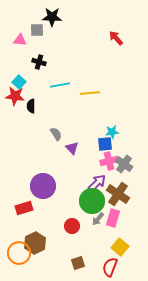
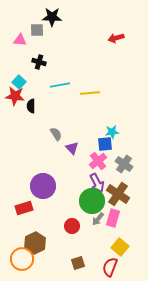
red arrow: rotated 63 degrees counterclockwise
pink cross: moved 11 px left; rotated 24 degrees counterclockwise
purple arrow: rotated 108 degrees clockwise
orange circle: moved 3 px right, 6 px down
